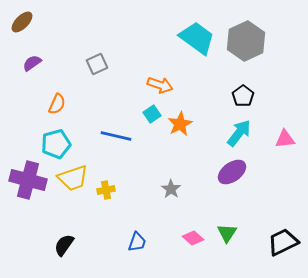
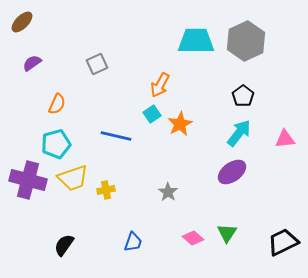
cyan trapezoid: moved 1 px left, 3 px down; rotated 36 degrees counterclockwise
orange arrow: rotated 100 degrees clockwise
gray star: moved 3 px left, 3 px down
blue trapezoid: moved 4 px left
